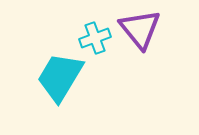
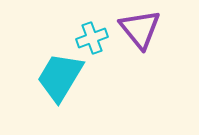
cyan cross: moved 3 px left
